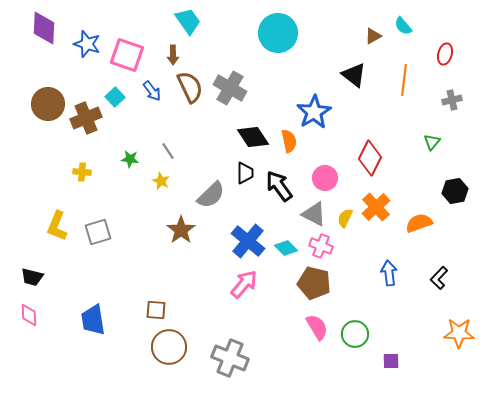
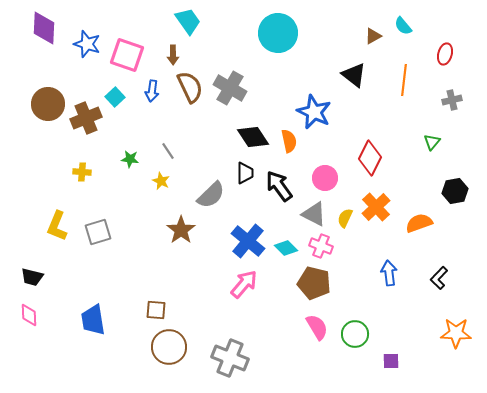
blue arrow at (152, 91): rotated 45 degrees clockwise
blue star at (314, 112): rotated 16 degrees counterclockwise
orange star at (459, 333): moved 3 px left
